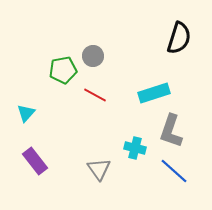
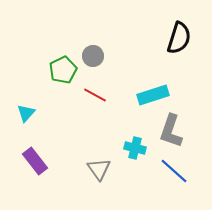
green pentagon: rotated 16 degrees counterclockwise
cyan rectangle: moved 1 px left, 2 px down
